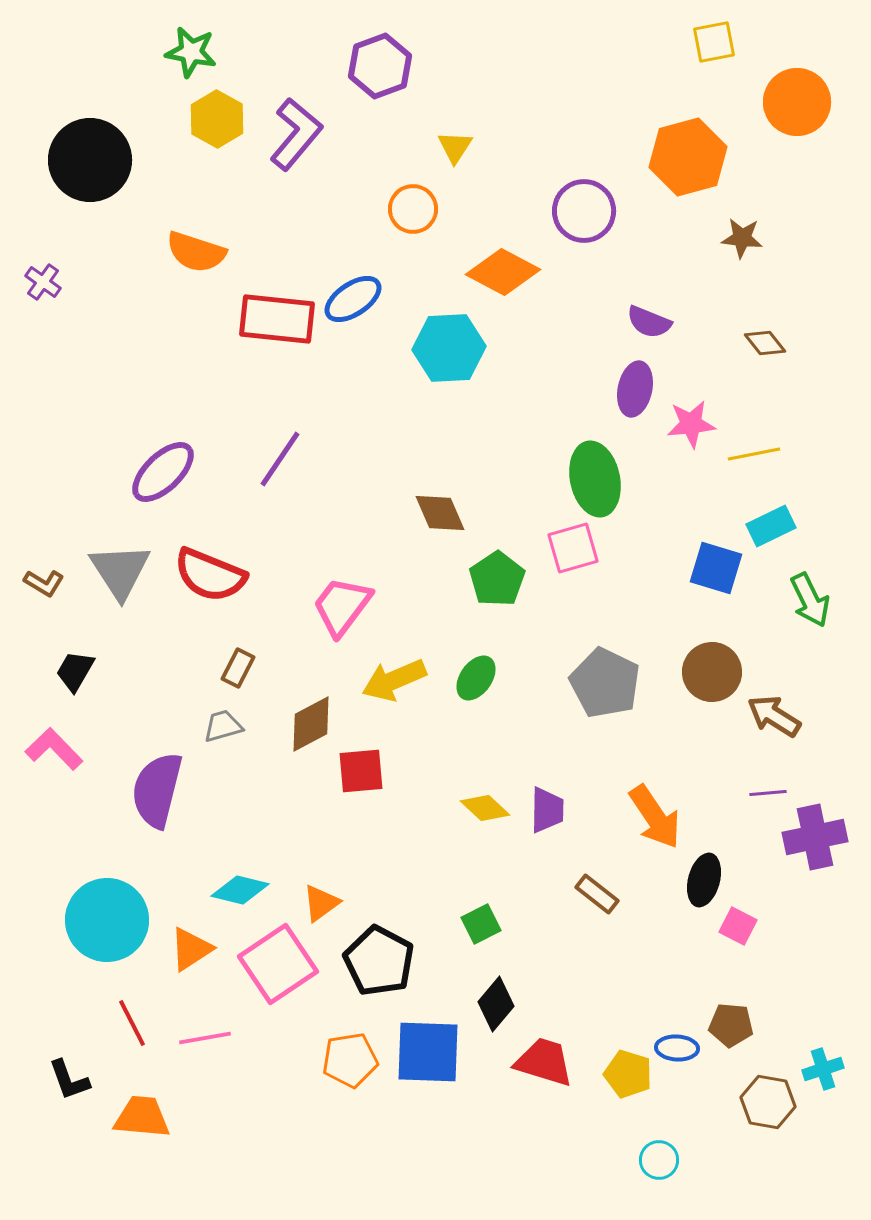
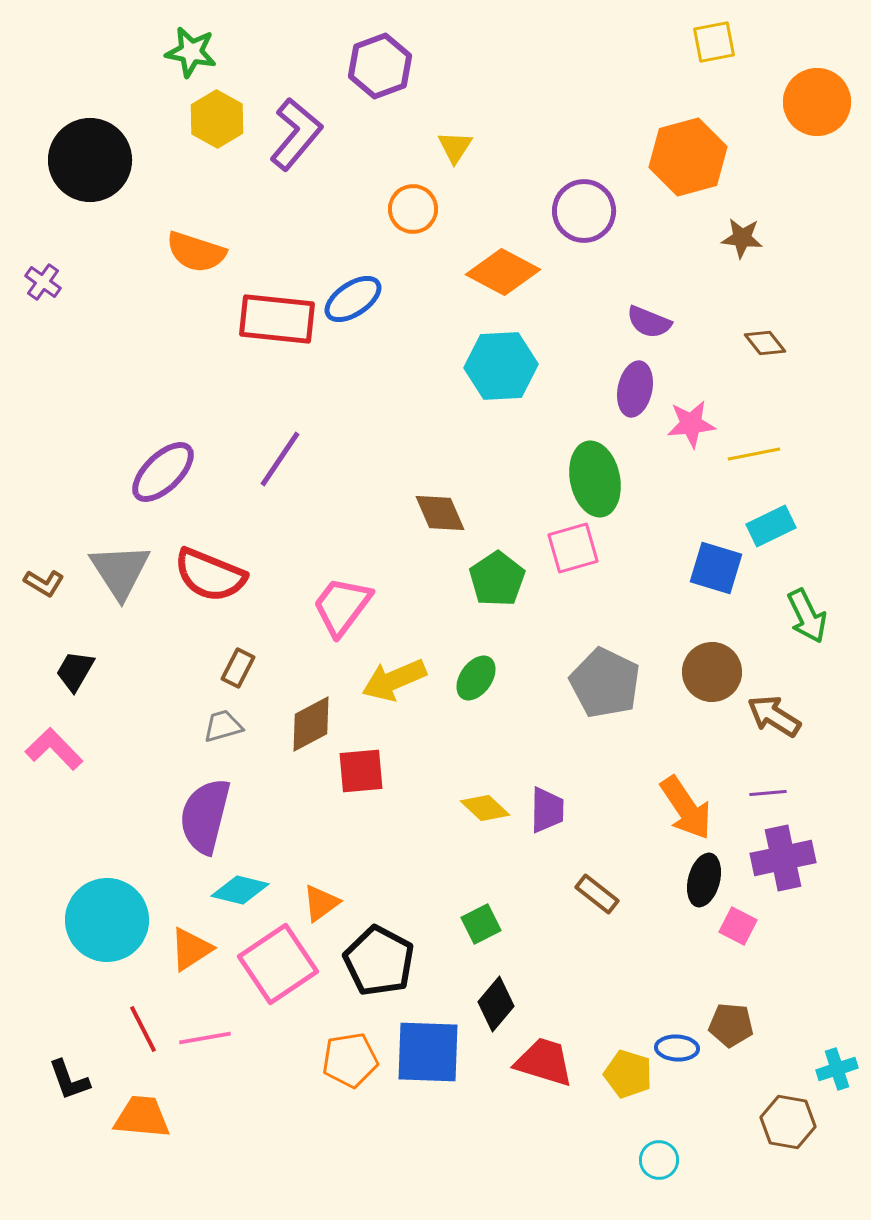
orange circle at (797, 102): moved 20 px right
cyan hexagon at (449, 348): moved 52 px right, 18 px down
green arrow at (810, 600): moved 3 px left, 16 px down
purple semicircle at (157, 790): moved 48 px right, 26 px down
orange arrow at (655, 817): moved 31 px right, 9 px up
purple cross at (815, 837): moved 32 px left, 21 px down
red line at (132, 1023): moved 11 px right, 6 px down
cyan cross at (823, 1069): moved 14 px right
brown hexagon at (768, 1102): moved 20 px right, 20 px down
